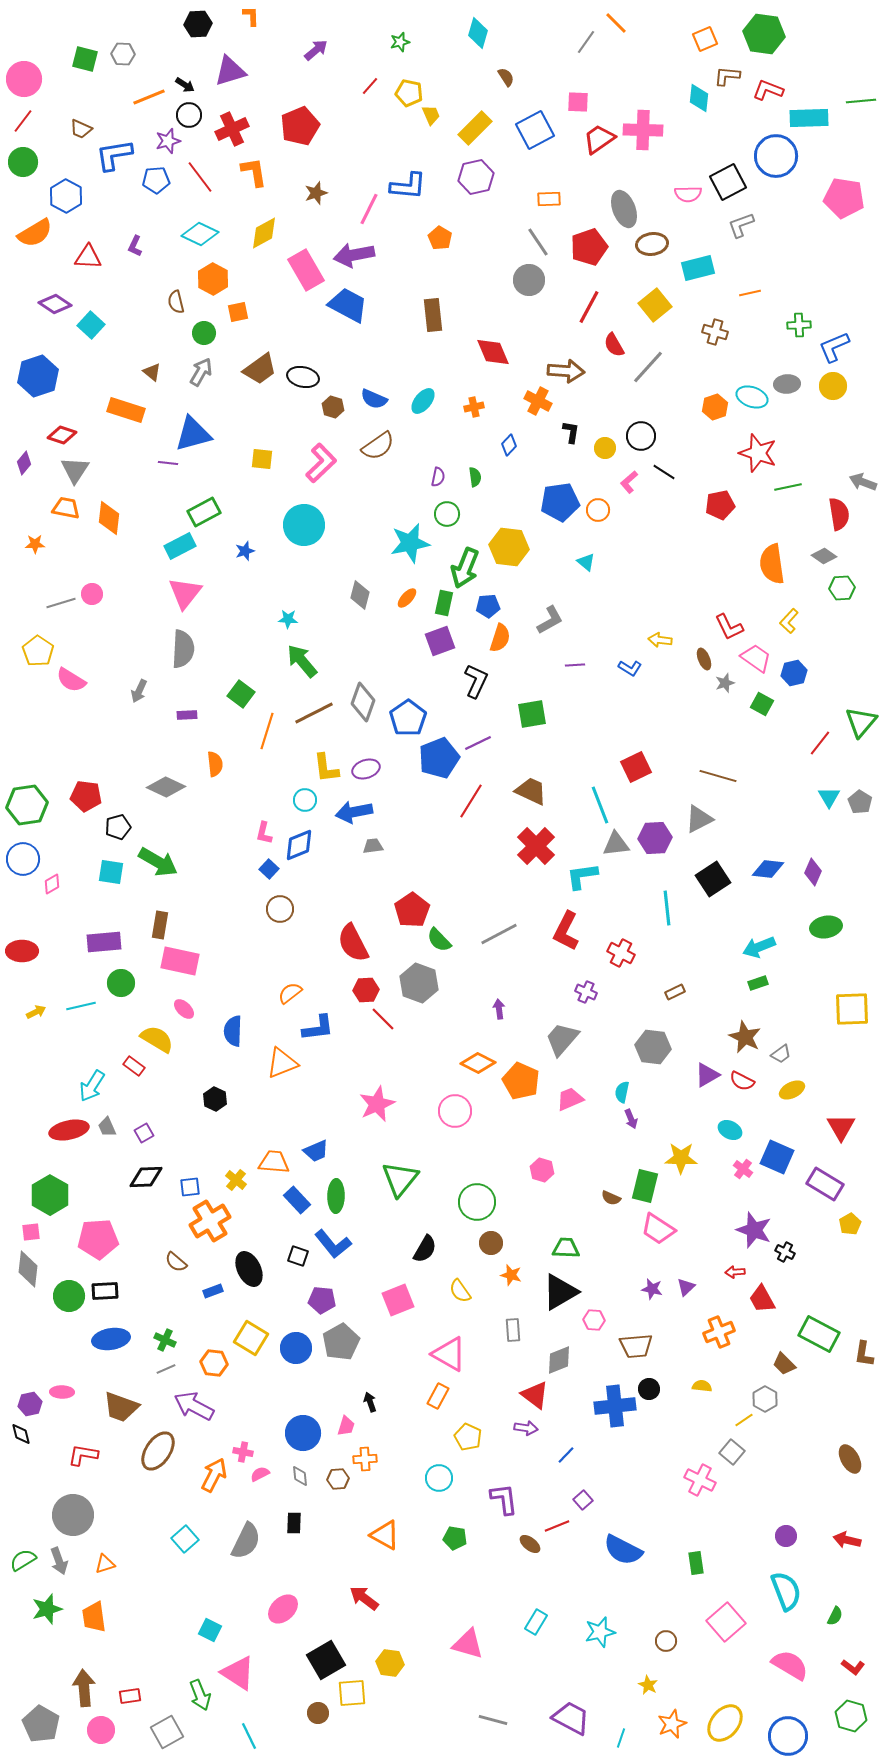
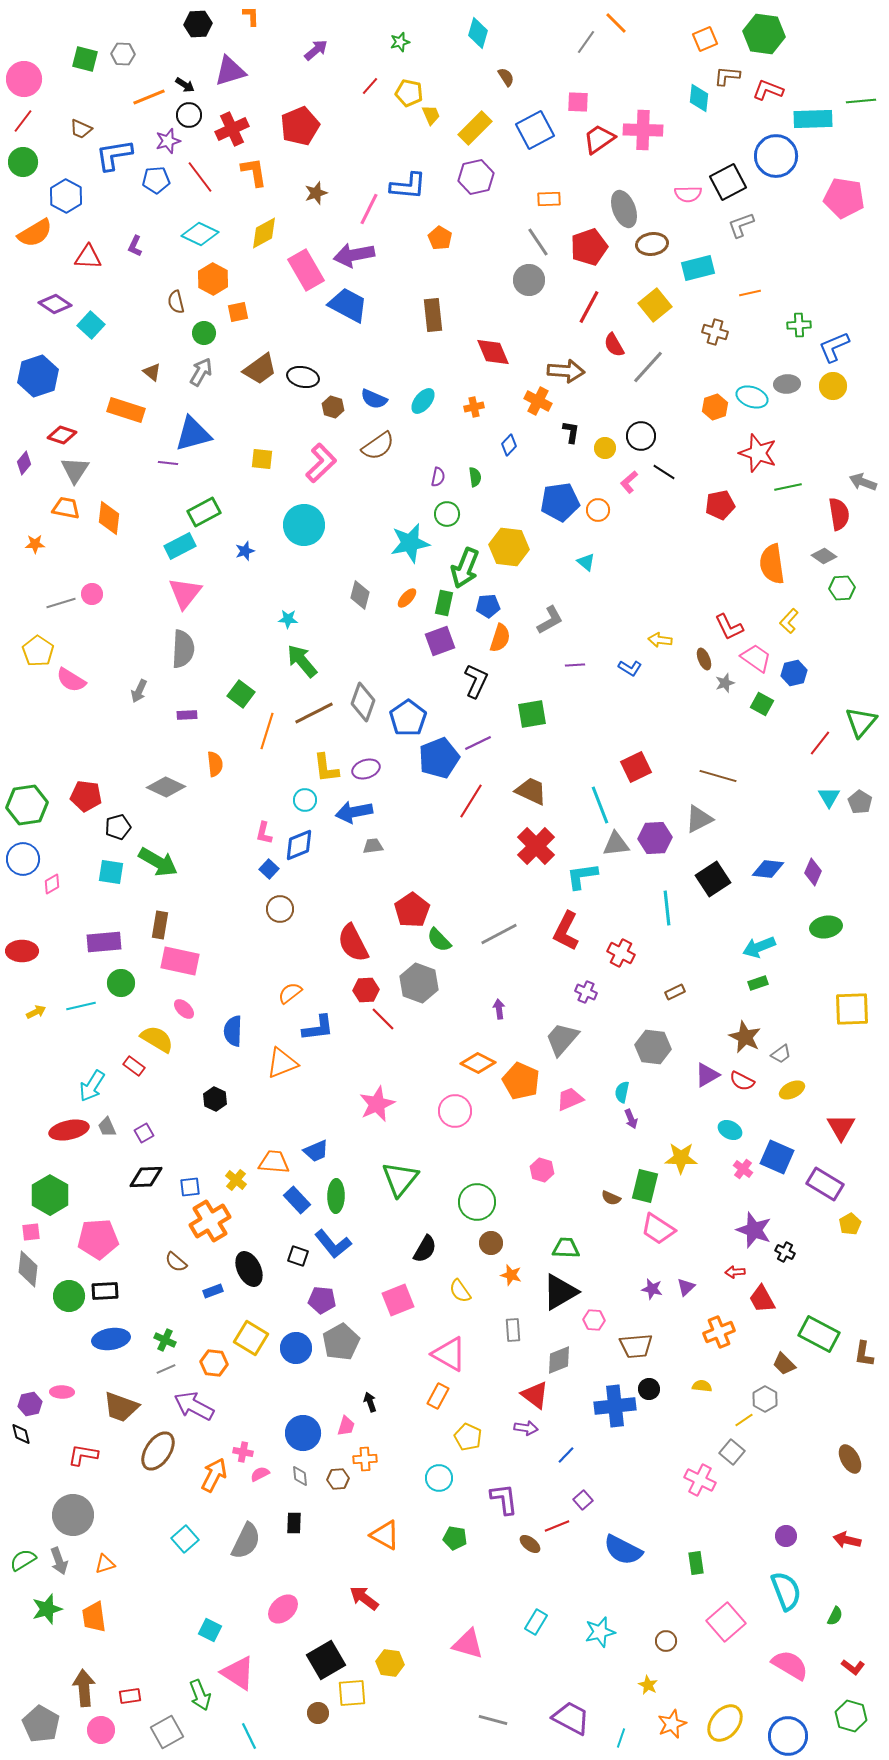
cyan rectangle at (809, 118): moved 4 px right, 1 px down
